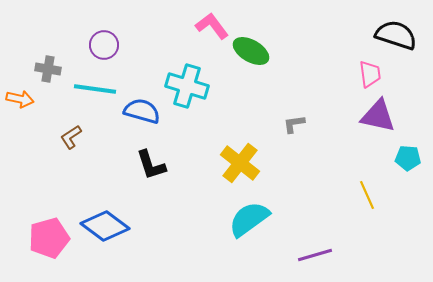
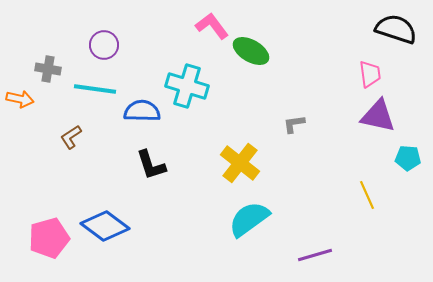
black semicircle: moved 6 px up
blue semicircle: rotated 15 degrees counterclockwise
